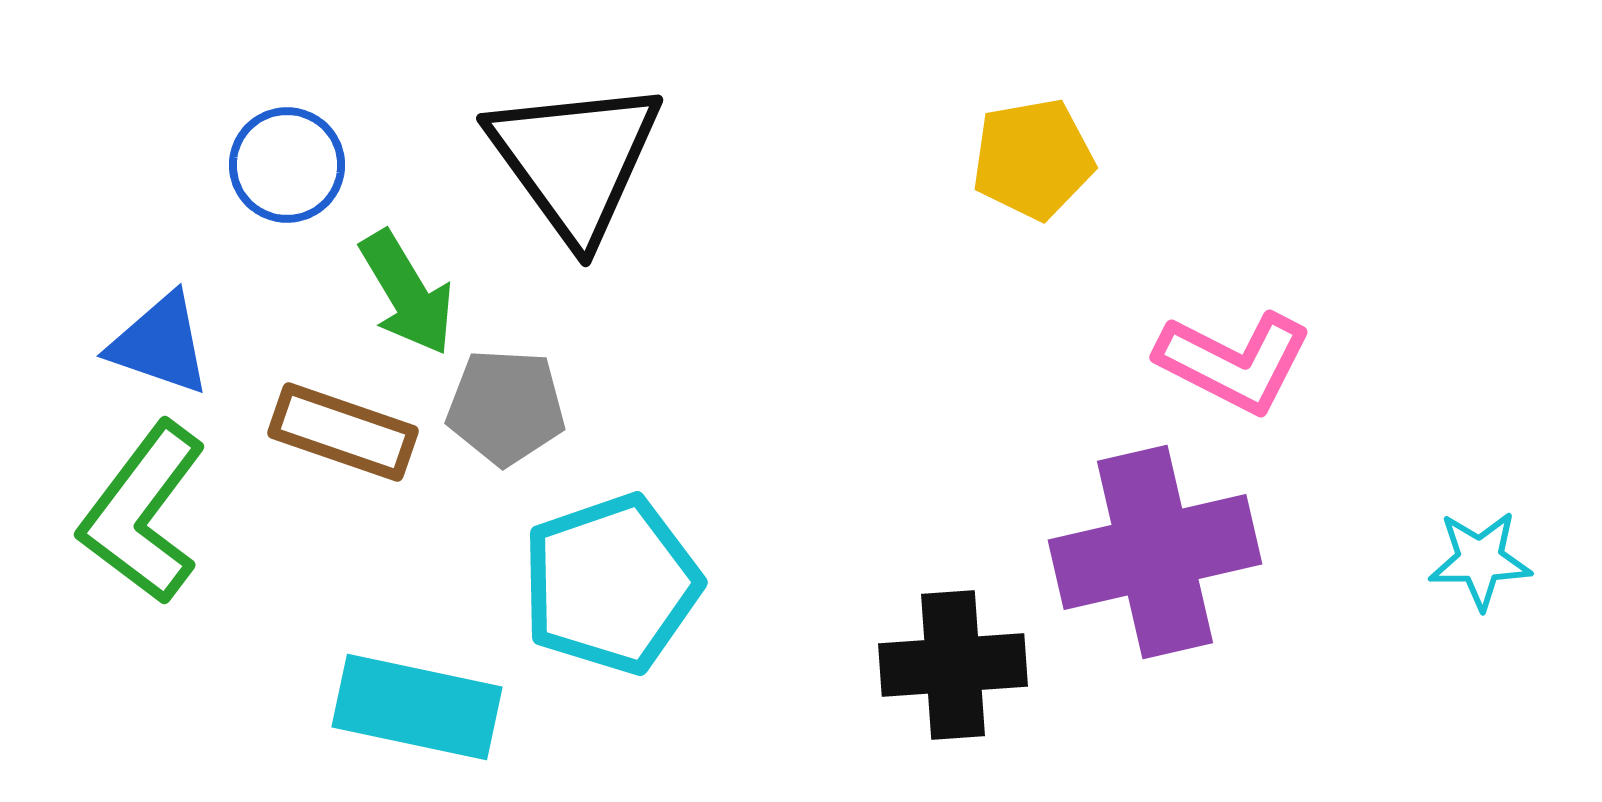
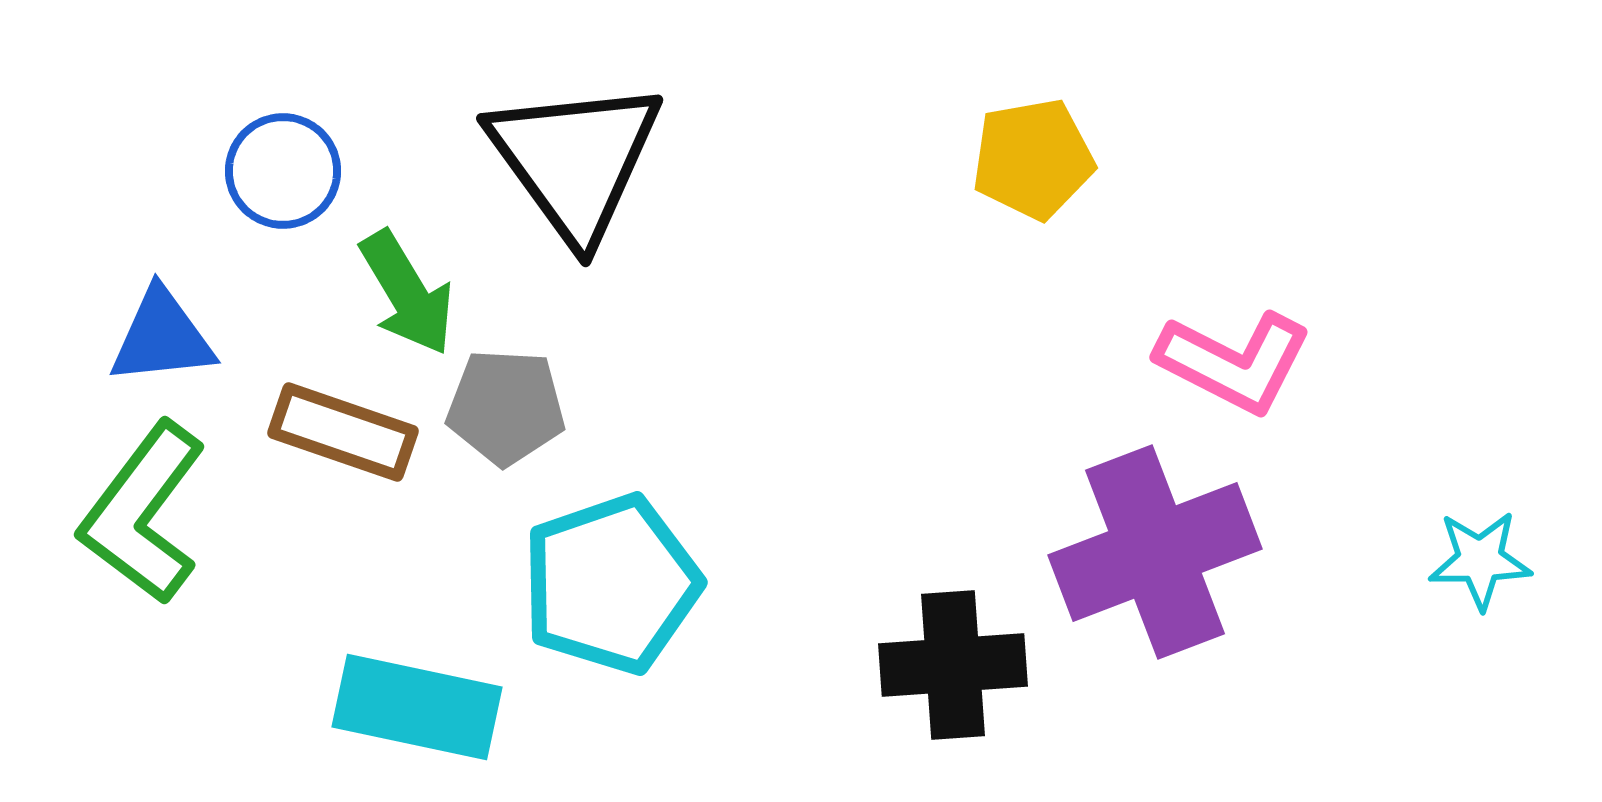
blue circle: moved 4 px left, 6 px down
blue triangle: moved 2 px right, 7 px up; rotated 25 degrees counterclockwise
purple cross: rotated 8 degrees counterclockwise
